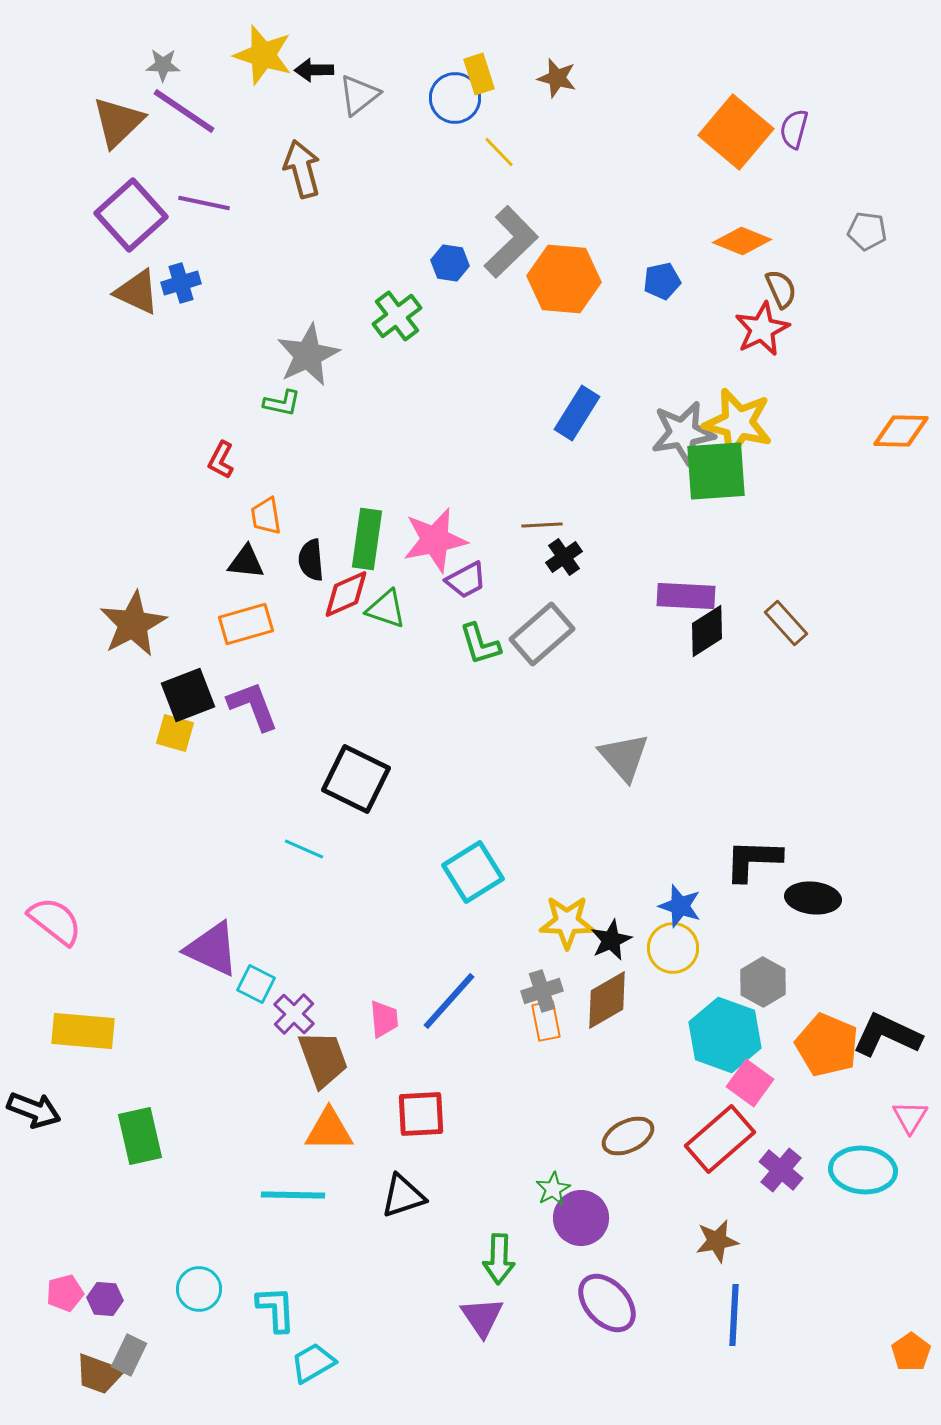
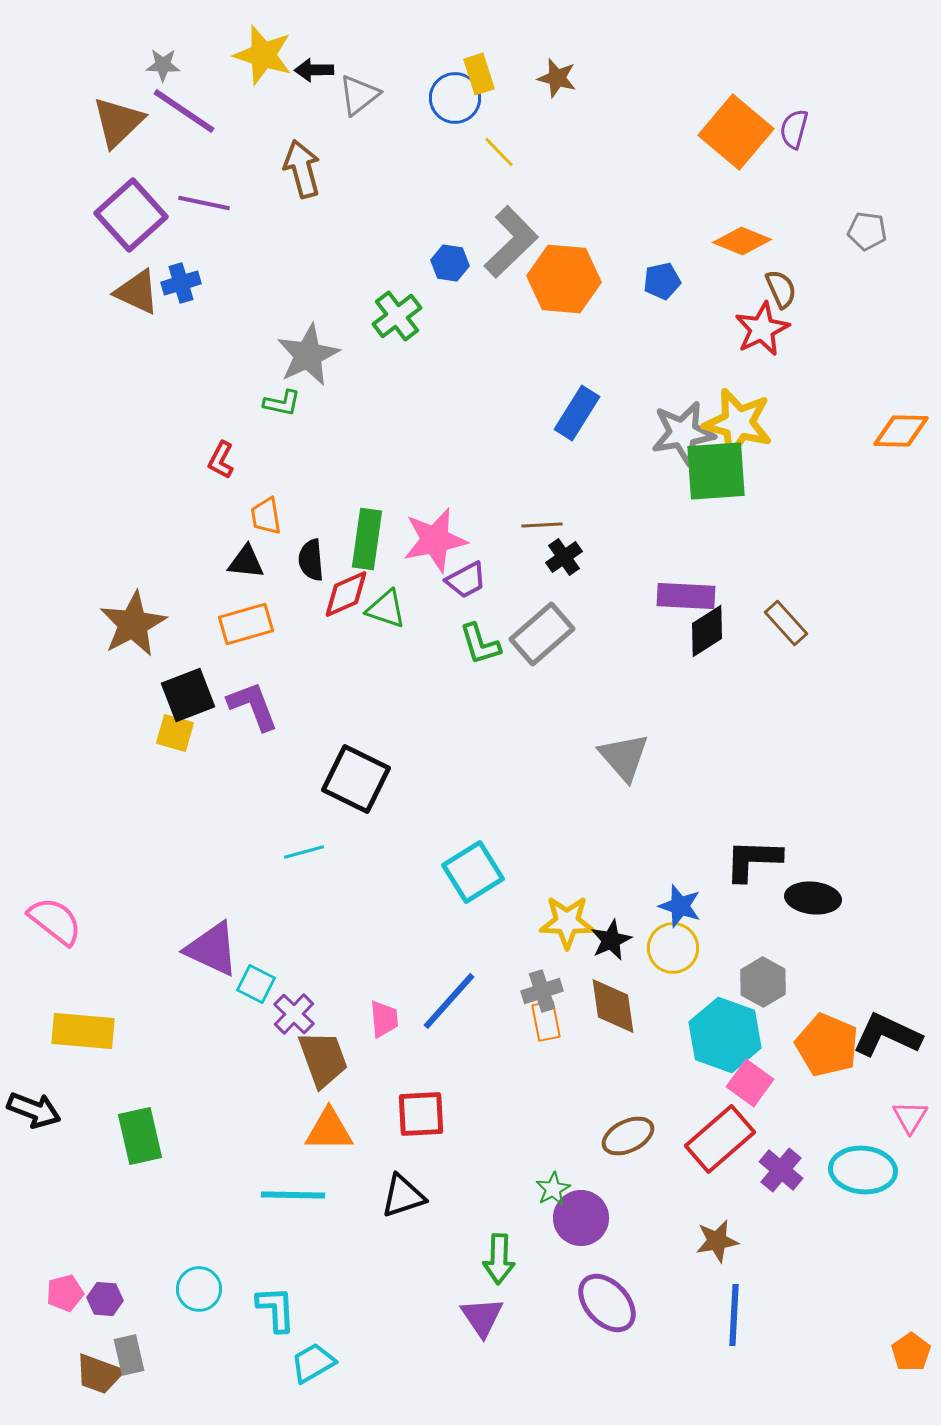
cyan line at (304, 849): moved 3 px down; rotated 39 degrees counterclockwise
brown diamond at (607, 1000): moved 6 px right, 6 px down; rotated 68 degrees counterclockwise
gray rectangle at (129, 1355): rotated 39 degrees counterclockwise
